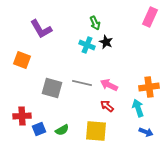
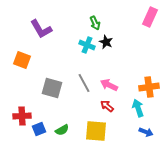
gray line: moved 2 px right; rotated 48 degrees clockwise
